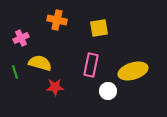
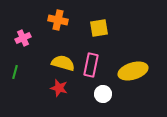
orange cross: moved 1 px right
pink cross: moved 2 px right
yellow semicircle: moved 23 px right
green line: rotated 32 degrees clockwise
red star: moved 4 px right, 1 px down; rotated 18 degrees clockwise
white circle: moved 5 px left, 3 px down
